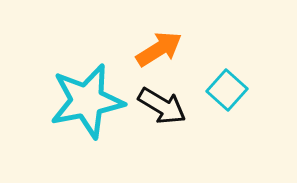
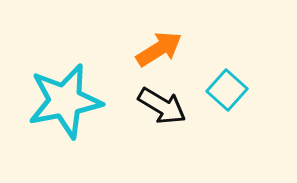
cyan star: moved 22 px left
